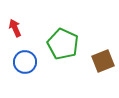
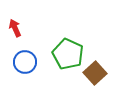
green pentagon: moved 5 px right, 10 px down
brown square: moved 8 px left, 12 px down; rotated 20 degrees counterclockwise
